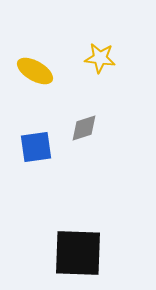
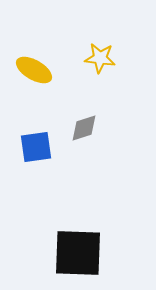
yellow ellipse: moved 1 px left, 1 px up
